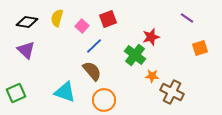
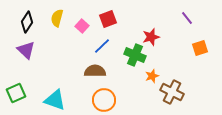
purple line: rotated 16 degrees clockwise
black diamond: rotated 65 degrees counterclockwise
blue line: moved 8 px right
green cross: rotated 15 degrees counterclockwise
brown semicircle: moved 3 px right; rotated 50 degrees counterclockwise
orange star: rotated 24 degrees counterclockwise
cyan triangle: moved 10 px left, 8 px down
